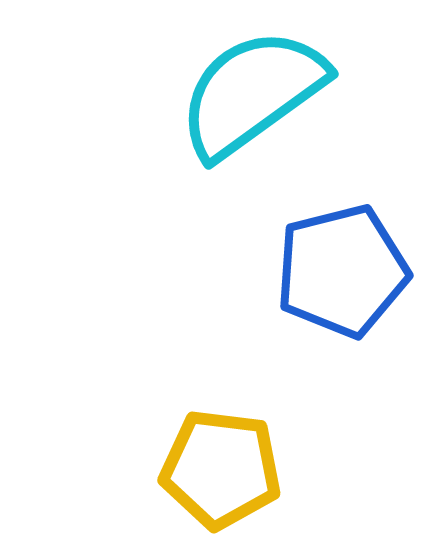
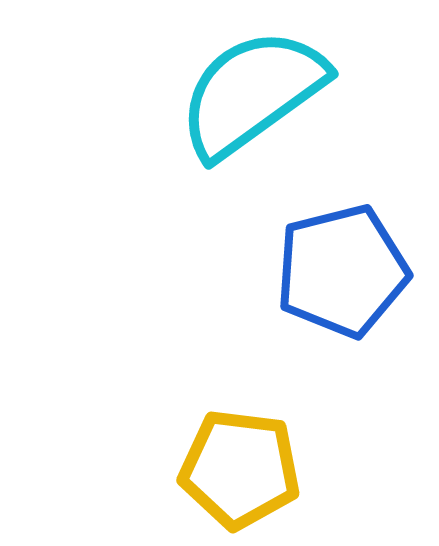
yellow pentagon: moved 19 px right
